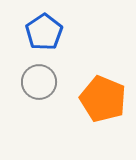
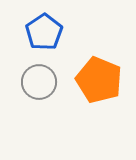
orange pentagon: moved 4 px left, 19 px up
